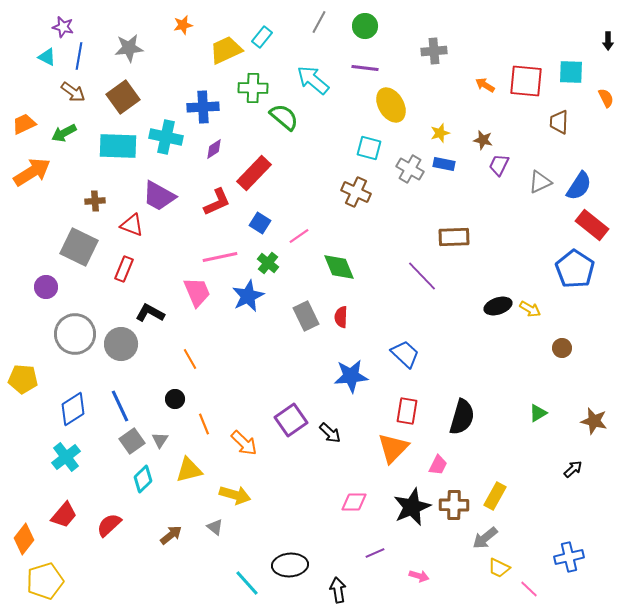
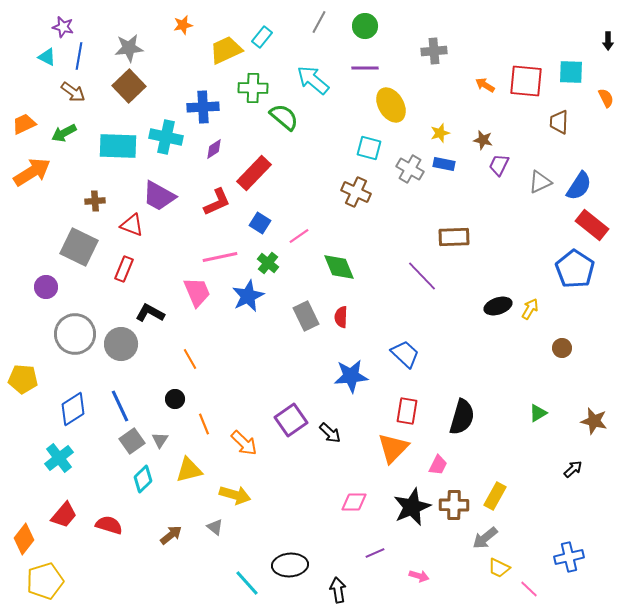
purple line at (365, 68): rotated 8 degrees counterclockwise
brown square at (123, 97): moved 6 px right, 11 px up; rotated 8 degrees counterclockwise
yellow arrow at (530, 309): rotated 90 degrees counterclockwise
cyan cross at (66, 457): moved 7 px left, 1 px down
red semicircle at (109, 525): rotated 60 degrees clockwise
